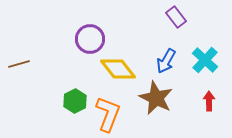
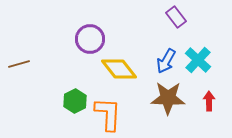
cyan cross: moved 7 px left
yellow diamond: moved 1 px right
brown star: moved 12 px right; rotated 24 degrees counterclockwise
orange L-shape: rotated 18 degrees counterclockwise
